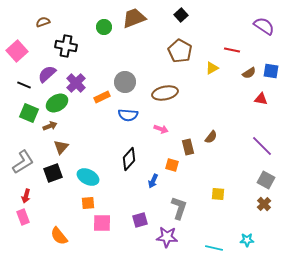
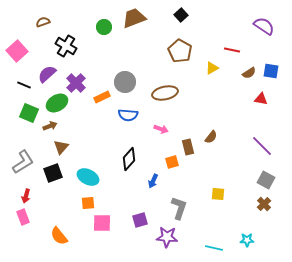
black cross at (66, 46): rotated 20 degrees clockwise
orange square at (172, 165): moved 3 px up; rotated 32 degrees counterclockwise
